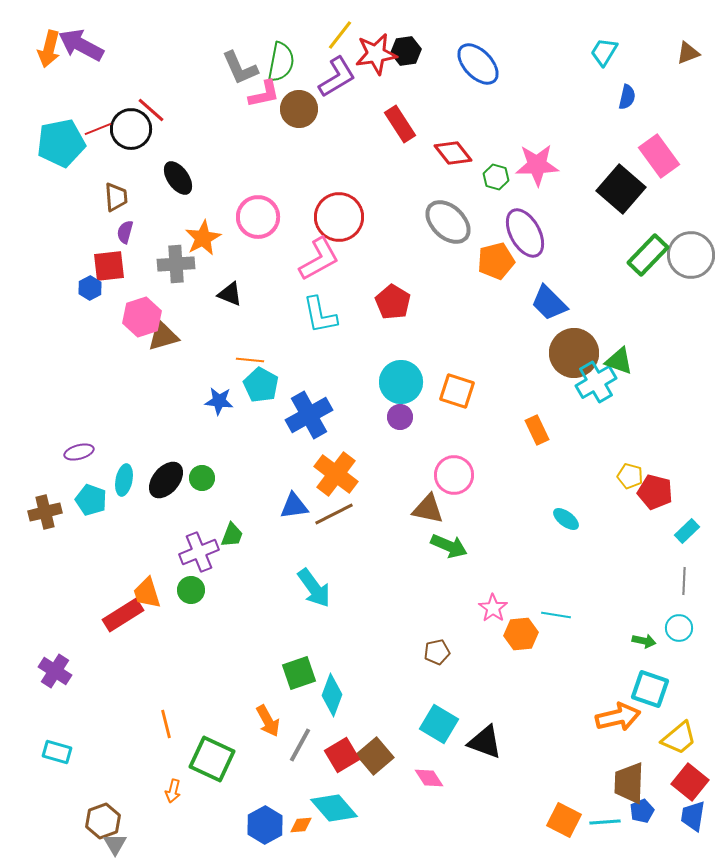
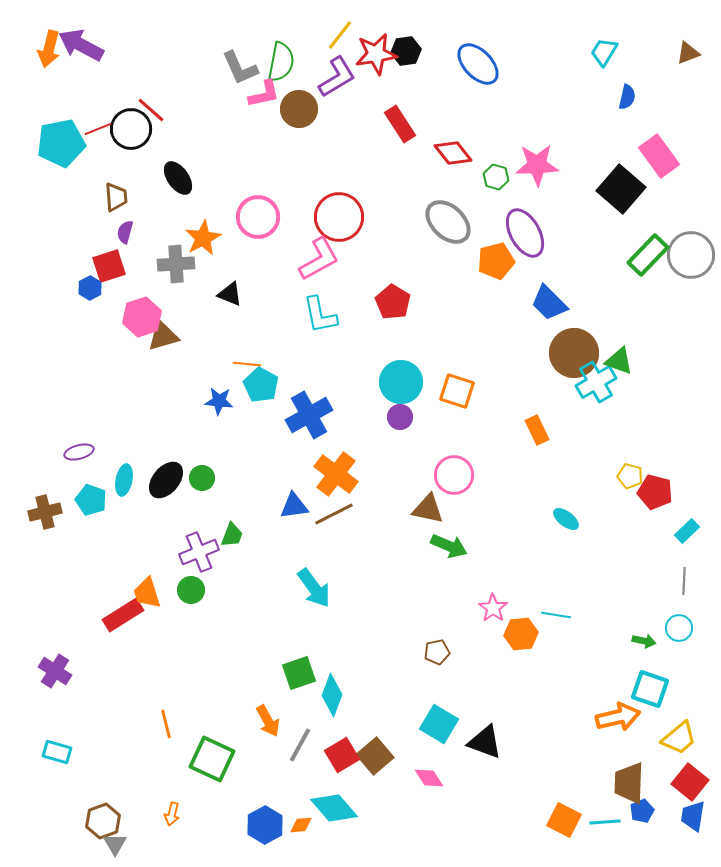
red square at (109, 266): rotated 12 degrees counterclockwise
orange line at (250, 360): moved 3 px left, 4 px down
orange arrow at (173, 791): moved 1 px left, 23 px down
